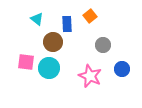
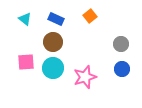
cyan triangle: moved 12 px left
blue rectangle: moved 11 px left, 5 px up; rotated 63 degrees counterclockwise
gray circle: moved 18 px right, 1 px up
pink square: rotated 12 degrees counterclockwise
cyan circle: moved 4 px right
pink star: moved 5 px left, 1 px down; rotated 30 degrees clockwise
